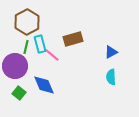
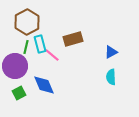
green square: rotated 24 degrees clockwise
